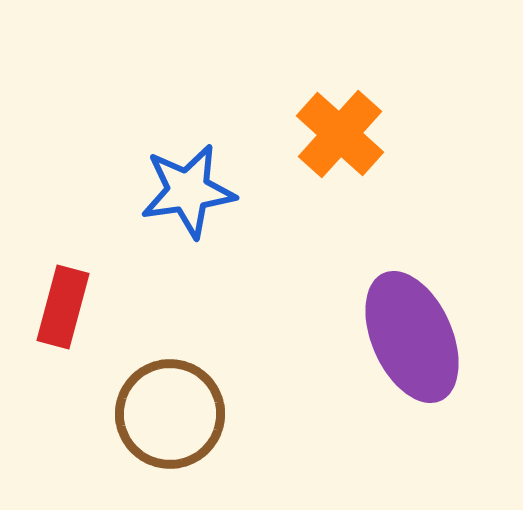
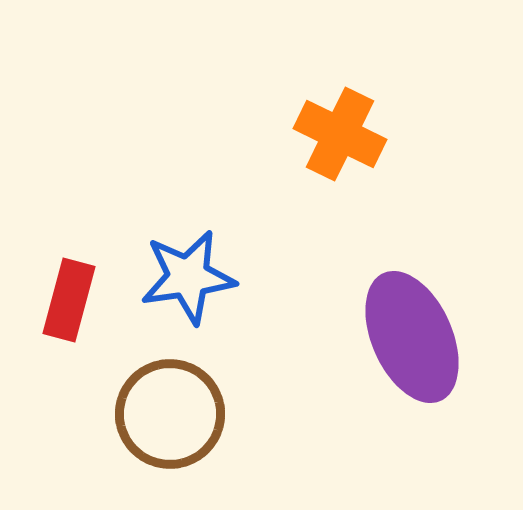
orange cross: rotated 16 degrees counterclockwise
blue star: moved 86 px down
red rectangle: moved 6 px right, 7 px up
